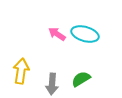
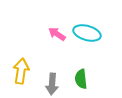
cyan ellipse: moved 2 px right, 1 px up
green semicircle: rotated 66 degrees counterclockwise
